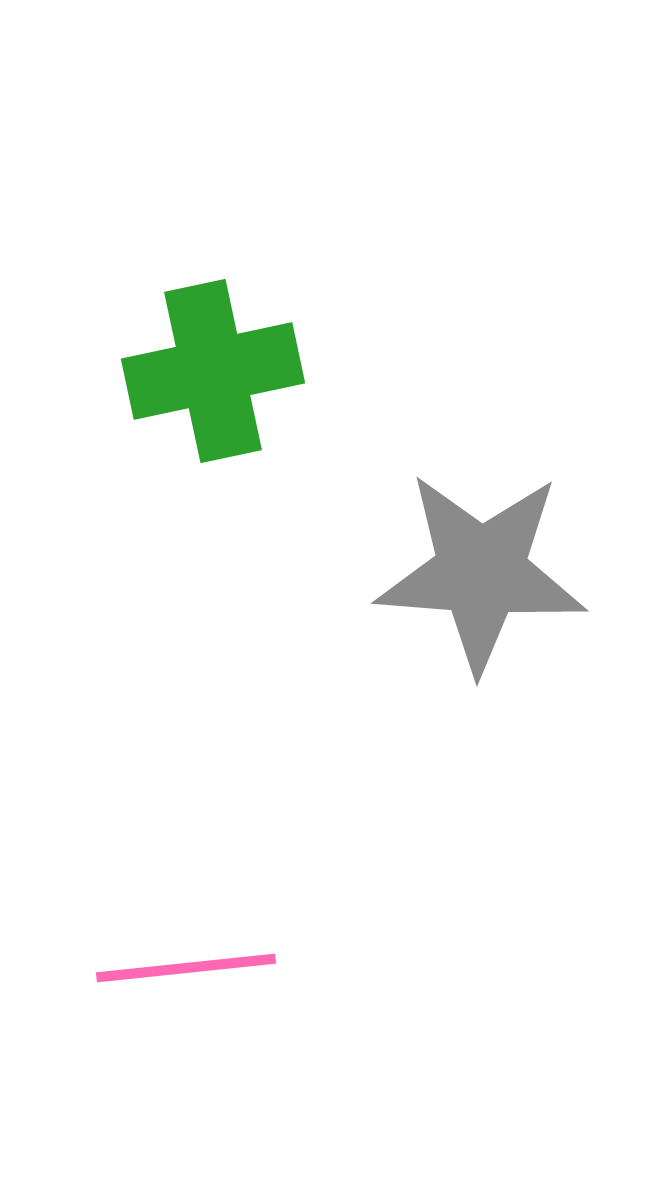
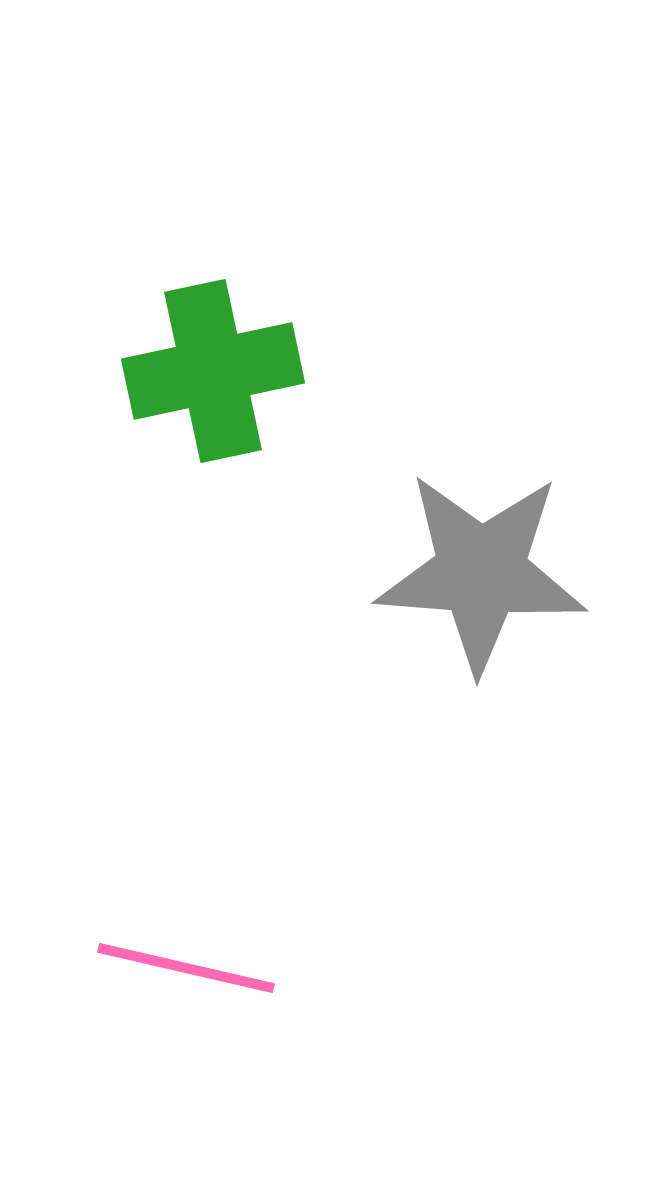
pink line: rotated 19 degrees clockwise
